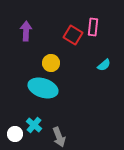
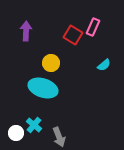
pink rectangle: rotated 18 degrees clockwise
white circle: moved 1 px right, 1 px up
